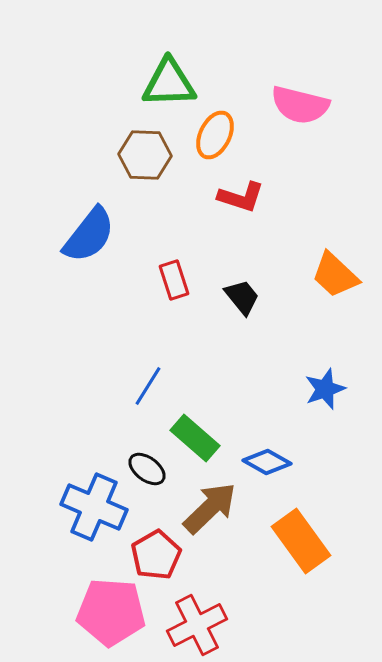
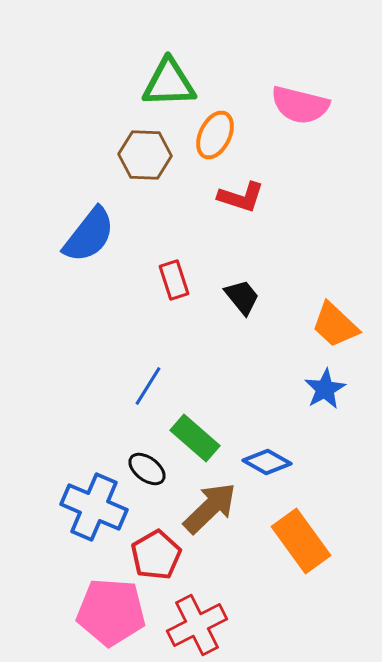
orange trapezoid: moved 50 px down
blue star: rotated 9 degrees counterclockwise
